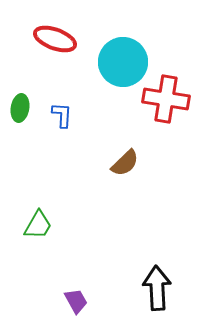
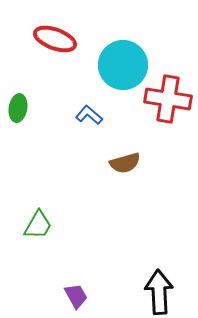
cyan circle: moved 3 px down
red cross: moved 2 px right
green ellipse: moved 2 px left
blue L-shape: moved 27 px right; rotated 52 degrees counterclockwise
brown semicircle: rotated 28 degrees clockwise
black arrow: moved 2 px right, 4 px down
purple trapezoid: moved 5 px up
